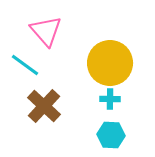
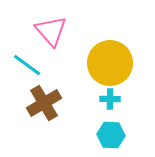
pink triangle: moved 5 px right
cyan line: moved 2 px right
brown cross: moved 3 px up; rotated 16 degrees clockwise
